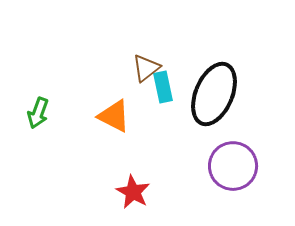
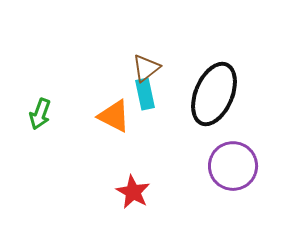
cyan rectangle: moved 18 px left, 7 px down
green arrow: moved 2 px right, 1 px down
